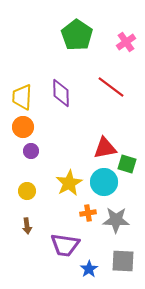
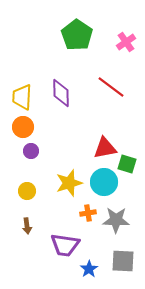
yellow star: rotated 12 degrees clockwise
